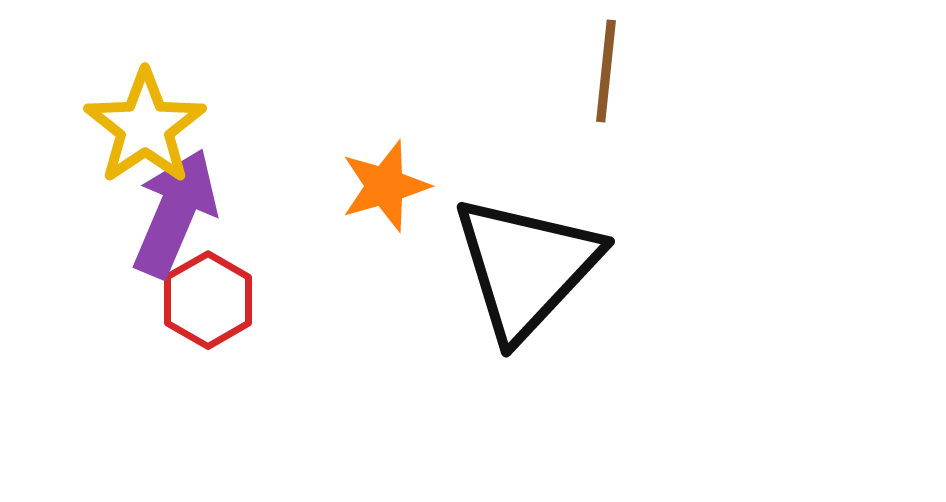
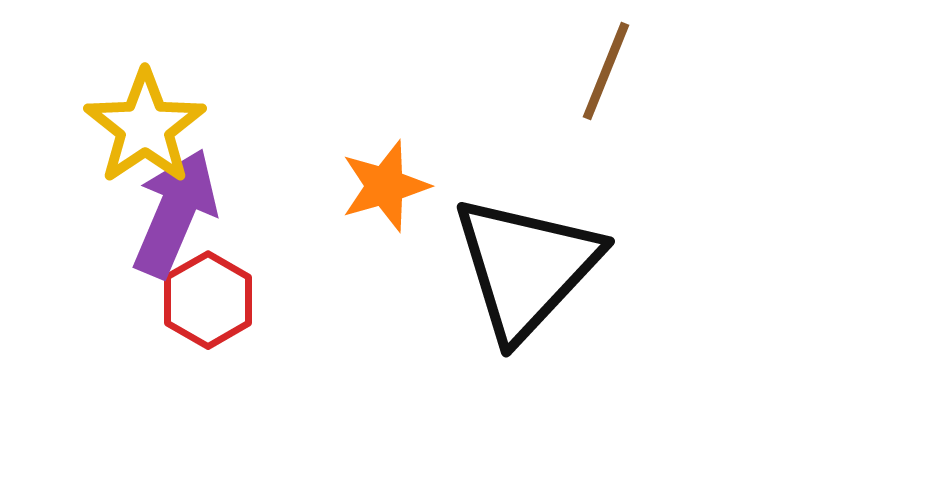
brown line: rotated 16 degrees clockwise
